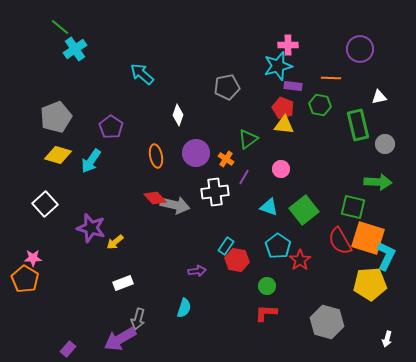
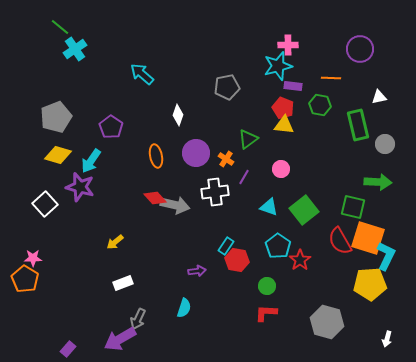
purple star at (91, 228): moved 11 px left, 41 px up
gray arrow at (138, 319): rotated 10 degrees clockwise
